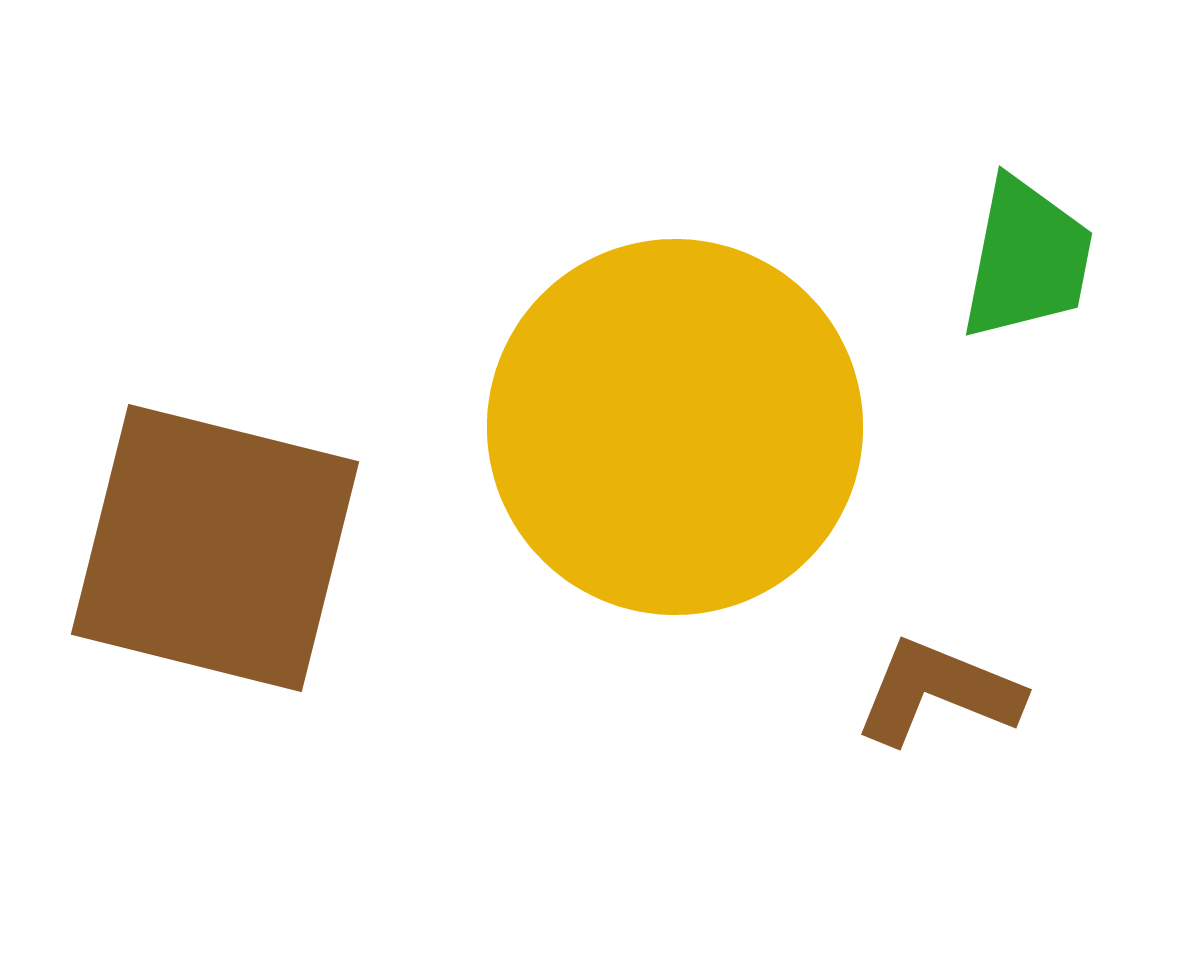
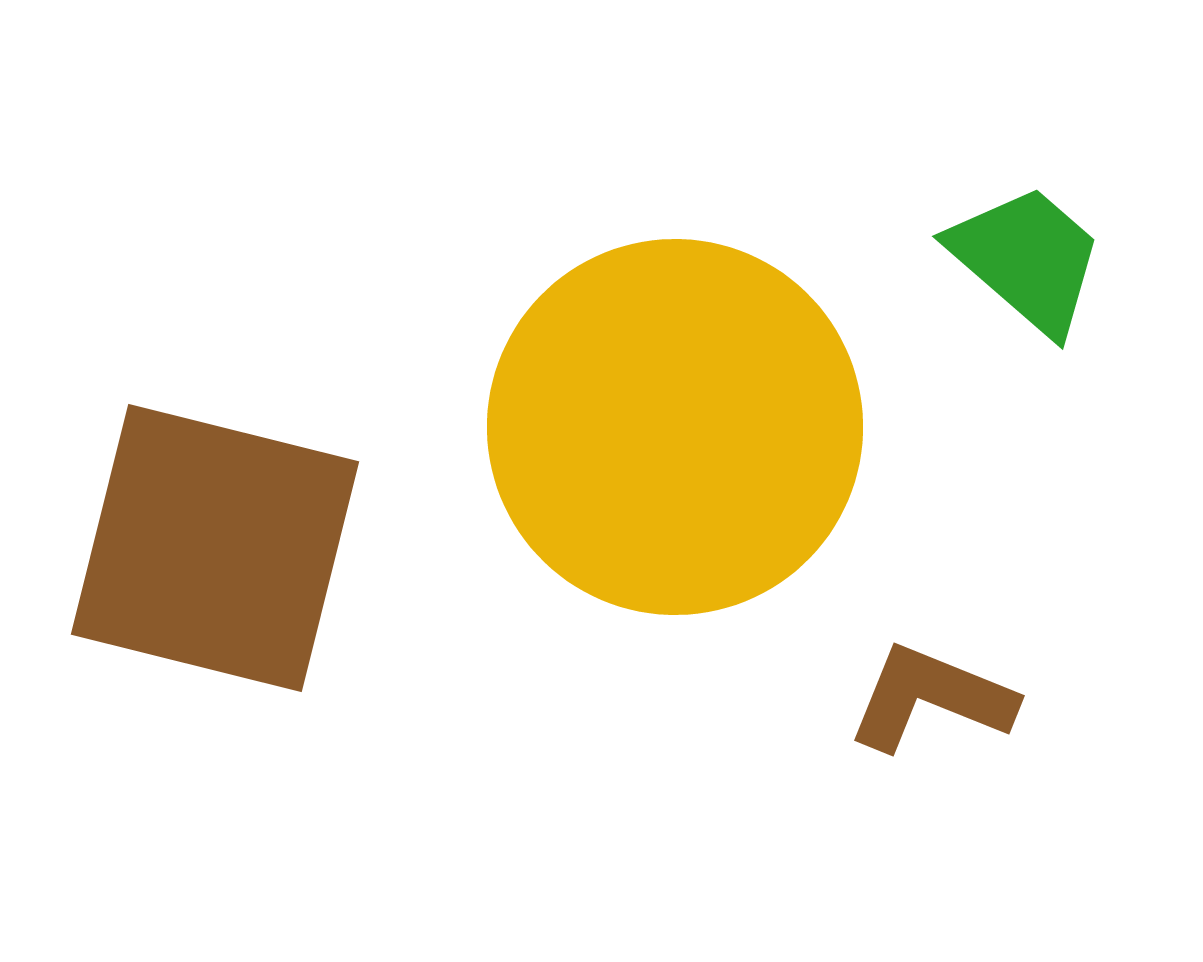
green trapezoid: rotated 60 degrees counterclockwise
brown L-shape: moved 7 px left, 6 px down
